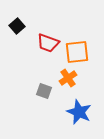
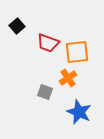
gray square: moved 1 px right, 1 px down
